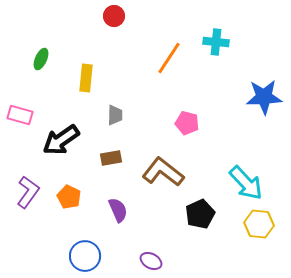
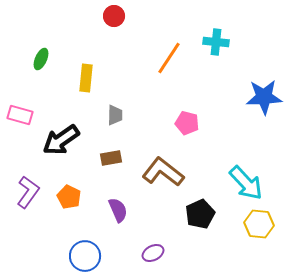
purple ellipse: moved 2 px right, 8 px up; rotated 55 degrees counterclockwise
